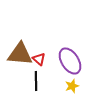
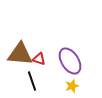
red triangle: rotated 24 degrees counterclockwise
black line: moved 4 px left; rotated 18 degrees counterclockwise
